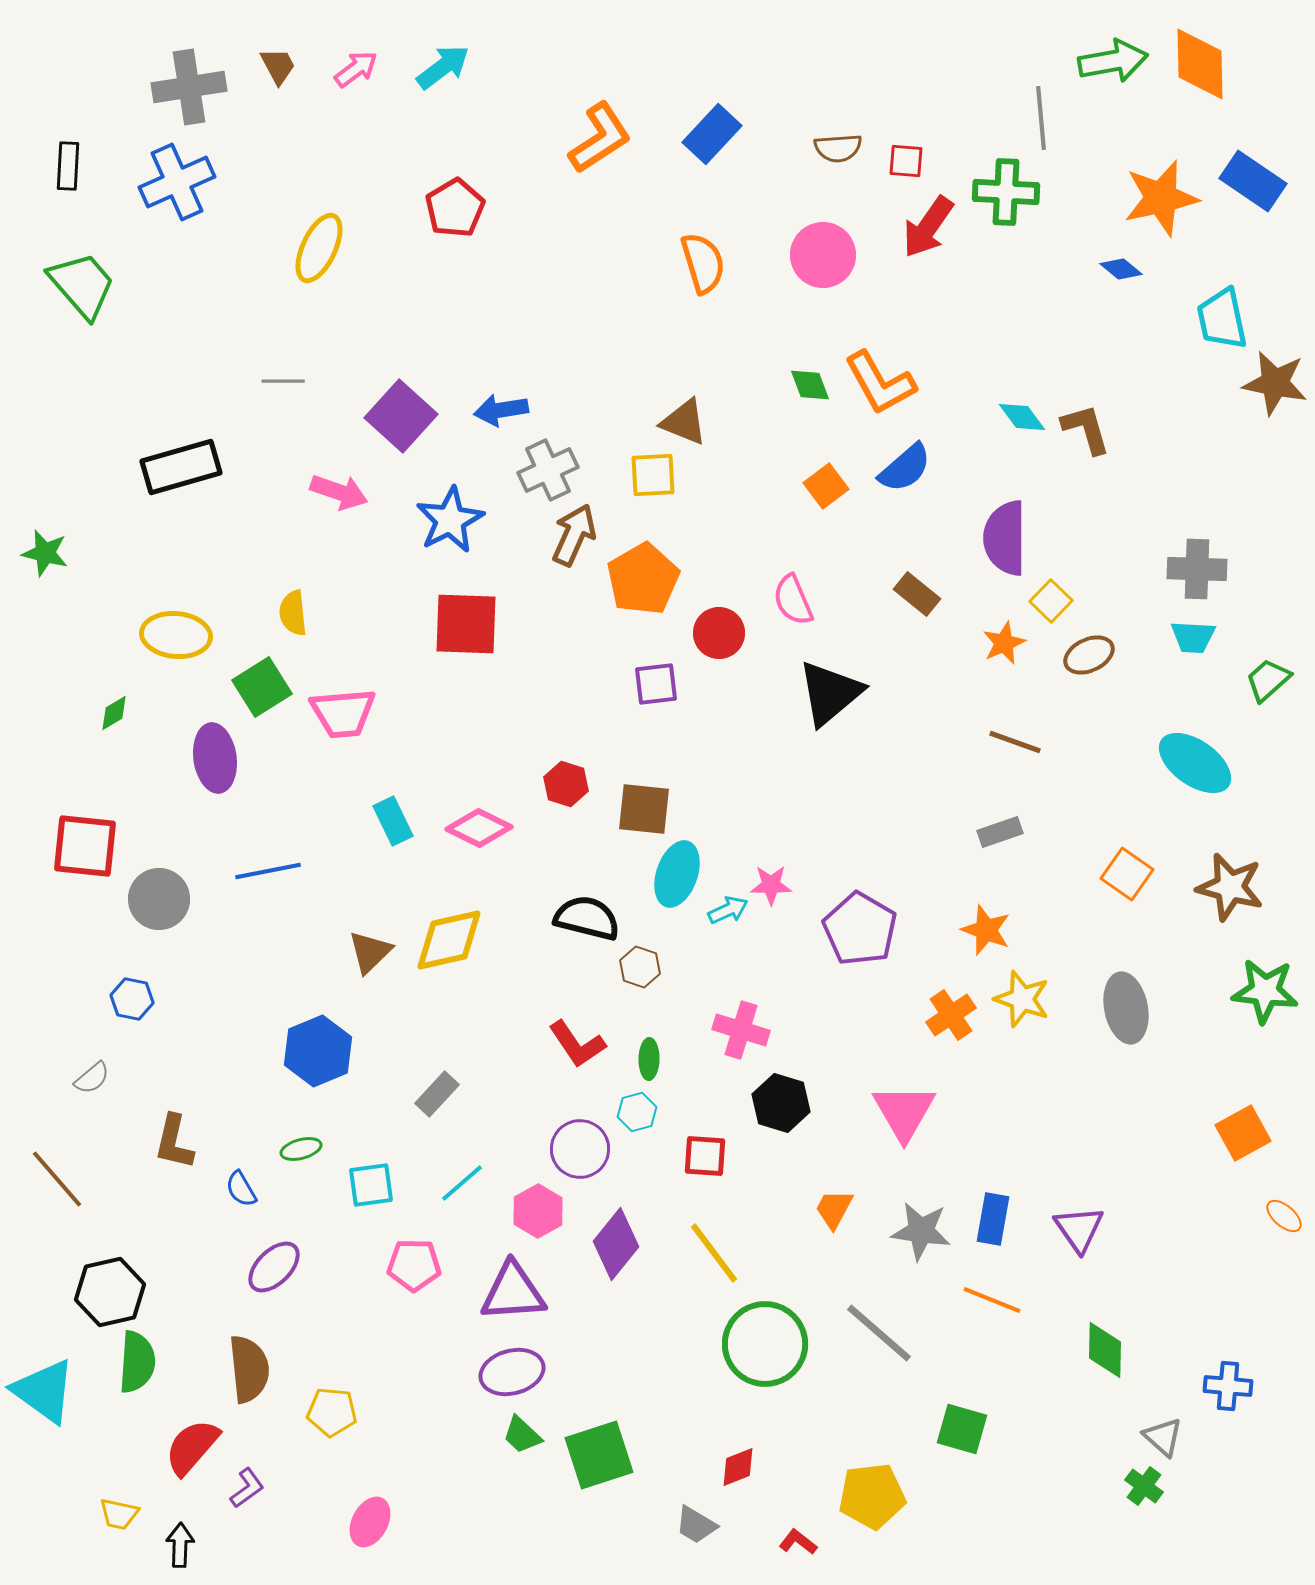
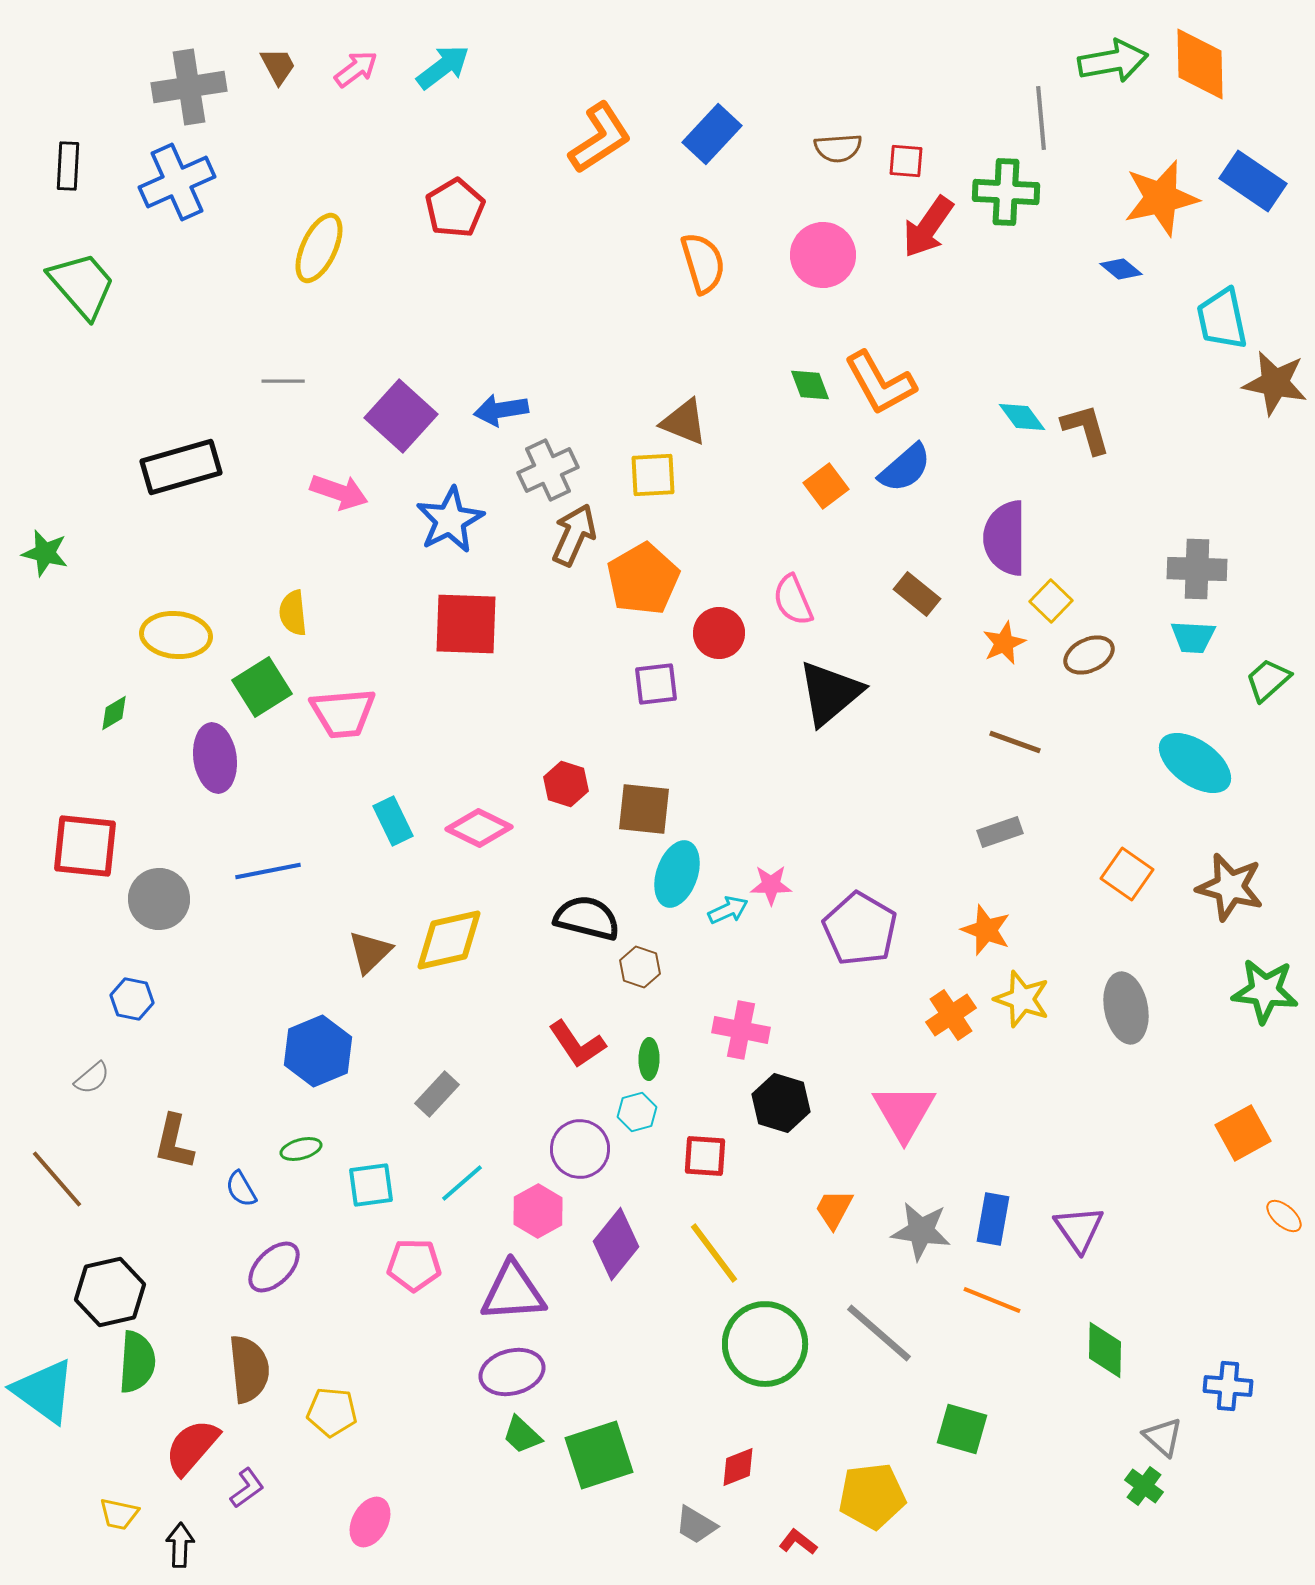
pink cross at (741, 1030): rotated 6 degrees counterclockwise
